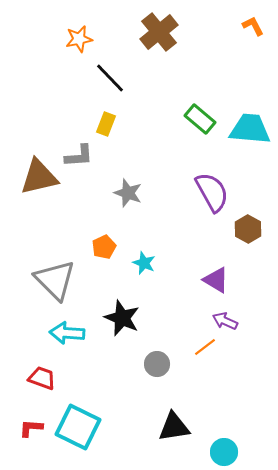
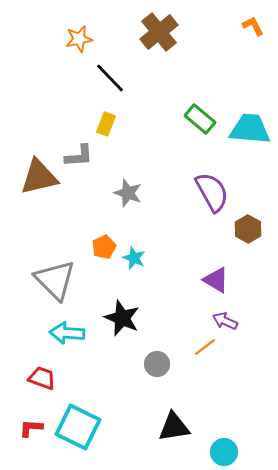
cyan star: moved 10 px left, 5 px up
